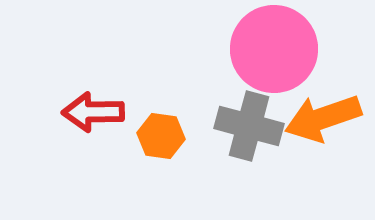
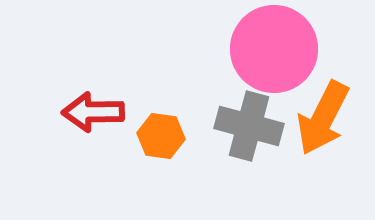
orange arrow: rotated 44 degrees counterclockwise
